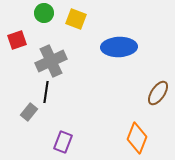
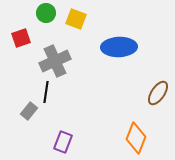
green circle: moved 2 px right
red square: moved 4 px right, 2 px up
gray cross: moved 4 px right
gray rectangle: moved 1 px up
orange diamond: moved 1 px left
